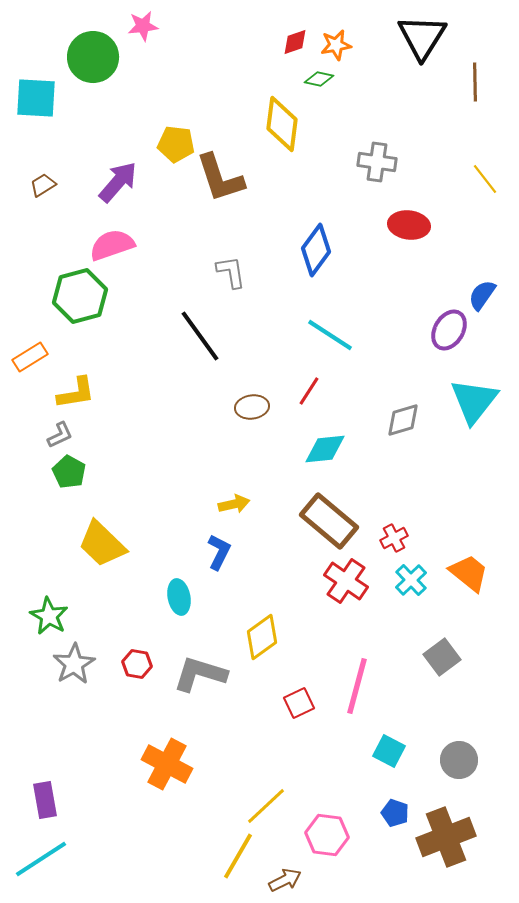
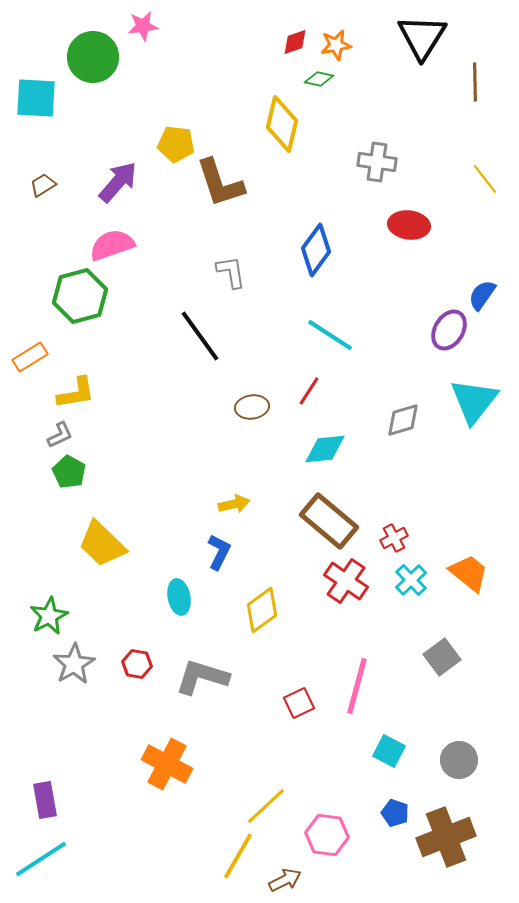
yellow diamond at (282, 124): rotated 6 degrees clockwise
brown L-shape at (220, 178): moved 5 px down
green star at (49, 616): rotated 15 degrees clockwise
yellow diamond at (262, 637): moved 27 px up
gray L-shape at (200, 674): moved 2 px right, 3 px down
